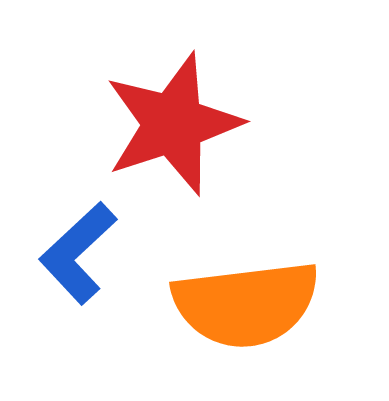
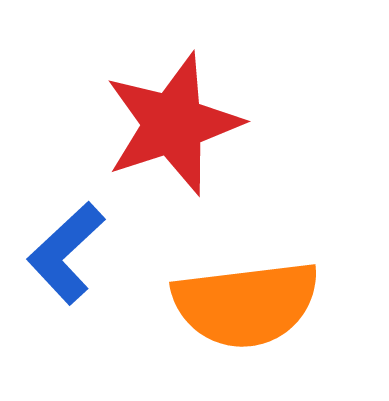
blue L-shape: moved 12 px left
